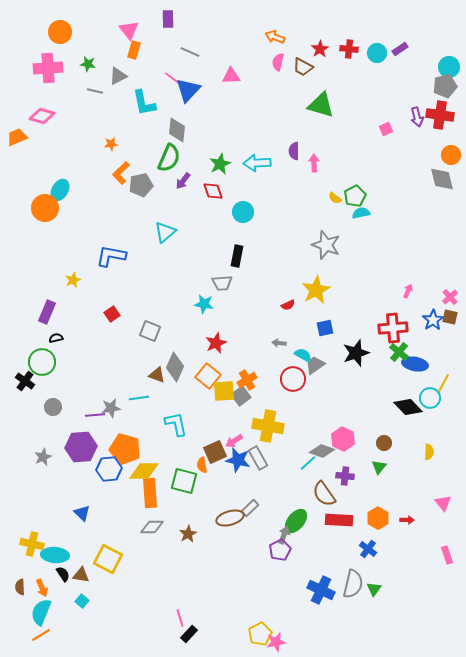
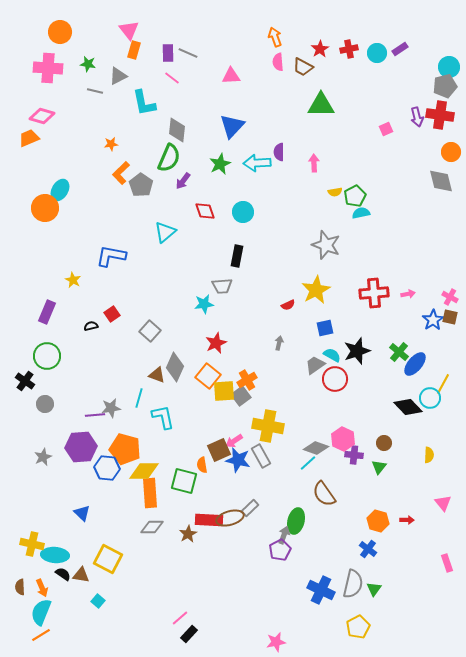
purple rectangle at (168, 19): moved 34 px down
orange arrow at (275, 37): rotated 48 degrees clockwise
red cross at (349, 49): rotated 18 degrees counterclockwise
gray line at (190, 52): moved 2 px left, 1 px down
pink semicircle at (278, 62): rotated 18 degrees counterclockwise
pink cross at (48, 68): rotated 8 degrees clockwise
blue triangle at (188, 90): moved 44 px right, 36 px down
green triangle at (321, 105): rotated 16 degrees counterclockwise
orange trapezoid at (17, 137): moved 12 px right, 1 px down
purple semicircle at (294, 151): moved 15 px left, 1 px down
orange circle at (451, 155): moved 3 px up
gray diamond at (442, 179): moved 1 px left, 2 px down
gray pentagon at (141, 185): rotated 25 degrees counterclockwise
red diamond at (213, 191): moved 8 px left, 20 px down
yellow semicircle at (335, 198): moved 6 px up; rotated 48 degrees counterclockwise
yellow star at (73, 280): rotated 21 degrees counterclockwise
gray trapezoid at (222, 283): moved 3 px down
pink arrow at (408, 291): moved 3 px down; rotated 56 degrees clockwise
pink cross at (450, 297): rotated 21 degrees counterclockwise
cyan star at (204, 304): rotated 18 degrees counterclockwise
red cross at (393, 328): moved 19 px left, 35 px up
gray square at (150, 331): rotated 20 degrees clockwise
black semicircle at (56, 338): moved 35 px right, 12 px up
gray arrow at (279, 343): rotated 96 degrees clockwise
black star at (356, 353): moved 1 px right, 2 px up
cyan semicircle at (303, 355): moved 29 px right
green circle at (42, 362): moved 5 px right, 6 px up
blue ellipse at (415, 364): rotated 60 degrees counterclockwise
red circle at (293, 379): moved 42 px right
cyan line at (139, 398): rotated 66 degrees counterclockwise
gray circle at (53, 407): moved 8 px left, 3 px up
cyan L-shape at (176, 424): moved 13 px left, 7 px up
gray diamond at (322, 451): moved 6 px left, 3 px up
brown square at (215, 452): moved 4 px right, 2 px up
yellow semicircle at (429, 452): moved 3 px down
gray rectangle at (258, 458): moved 3 px right, 2 px up
blue hexagon at (109, 469): moved 2 px left, 1 px up; rotated 10 degrees clockwise
purple cross at (345, 476): moved 9 px right, 21 px up
orange hexagon at (378, 518): moved 3 px down; rotated 15 degrees counterclockwise
red rectangle at (339, 520): moved 130 px left
green ellipse at (296, 521): rotated 25 degrees counterclockwise
pink rectangle at (447, 555): moved 8 px down
black semicircle at (63, 574): rotated 21 degrees counterclockwise
cyan square at (82, 601): moved 16 px right
pink line at (180, 618): rotated 66 degrees clockwise
yellow pentagon at (260, 634): moved 98 px right, 7 px up
